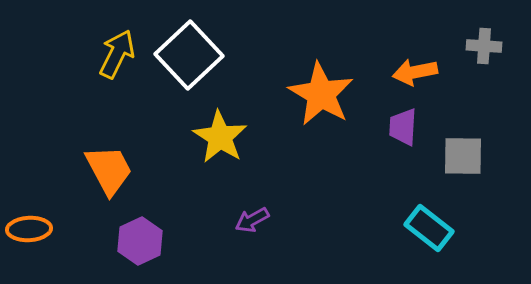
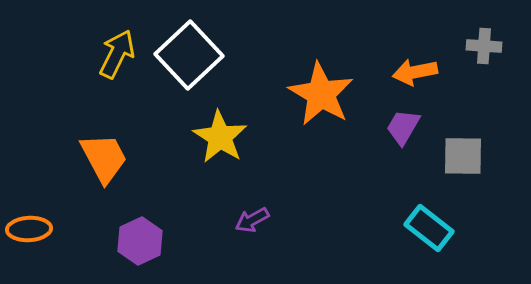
purple trapezoid: rotated 27 degrees clockwise
orange trapezoid: moved 5 px left, 12 px up
